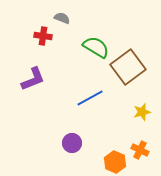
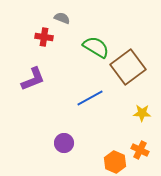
red cross: moved 1 px right, 1 px down
yellow star: moved 1 px down; rotated 18 degrees clockwise
purple circle: moved 8 px left
